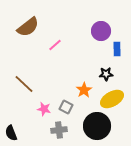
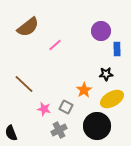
gray cross: rotated 21 degrees counterclockwise
